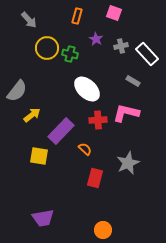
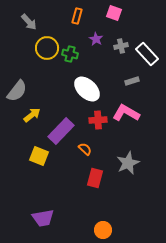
gray arrow: moved 2 px down
gray rectangle: moved 1 px left; rotated 48 degrees counterclockwise
pink L-shape: rotated 16 degrees clockwise
yellow square: rotated 12 degrees clockwise
